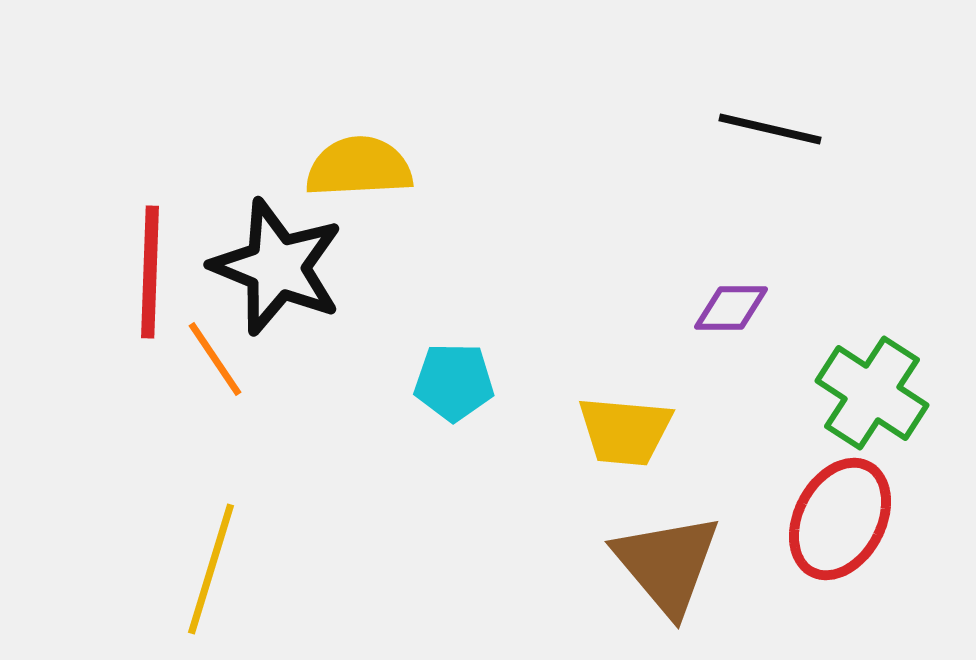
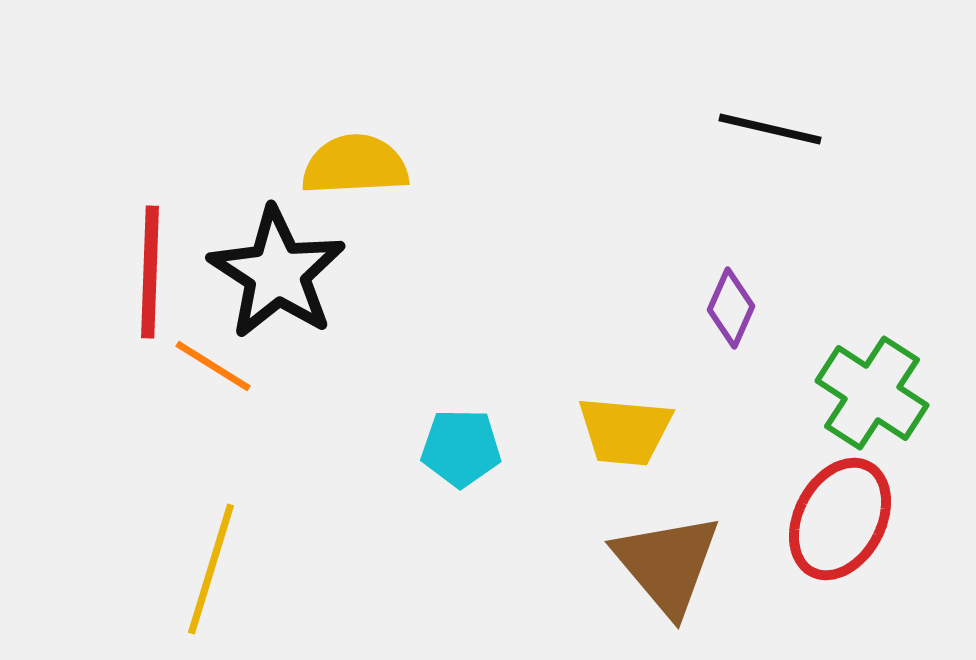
yellow semicircle: moved 4 px left, 2 px up
black star: moved 6 px down; rotated 11 degrees clockwise
purple diamond: rotated 66 degrees counterclockwise
orange line: moved 2 px left, 7 px down; rotated 24 degrees counterclockwise
cyan pentagon: moved 7 px right, 66 px down
